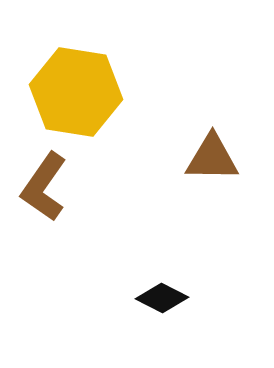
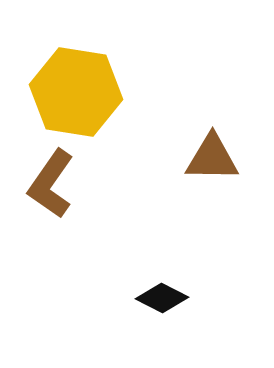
brown L-shape: moved 7 px right, 3 px up
